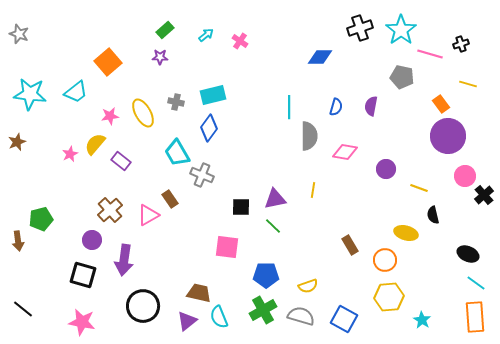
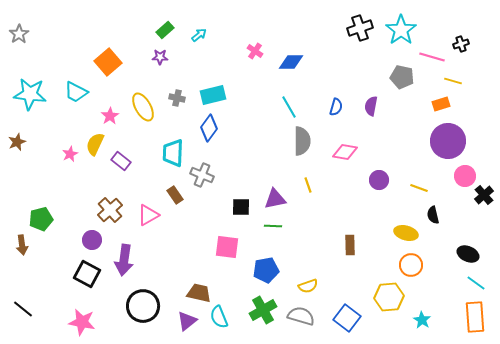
gray star at (19, 34): rotated 18 degrees clockwise
cyan arrow at (206, 35): moved 7 px left
pink cross at (240, 41): moved 15 px right, 10 px down
pink line at (430, 54): moved 2 px right, 3 px down
blue diamond at (320, 57): moved 29 px left, 5 px down
yellow line at (468, 84): moved 15 px left, 3 px up
cyan trapezoid at (76, 92): rotated 65 degrees clockwise
gray cross at (176, 102): moved 1 px right, 4 px up
orange rectangle at (441, 104): rotated 72 degrees counterclockwise
cyan line at (289, 107): rotated 30 degrees counterclockwise
yellow ellipse at (143, 113): moved 6 px up
pink star at (110, 116): rotated 24 degrees counterclockwise
gray semicircle at (309, 136): moved 7 px left, 5 px down
purple circle at (448, 136): moved 5 px down
yellow semicircle at (95, 144): rotated 15 degrees counterclockwise
cyan trapezoid at (177, 153): moved 4 px left; rotated 32 degrees clockwise
purple circle at (386, 169): moved 7 px left, 11 px down
yellow line at (313, 190): moved 5 px left, 5 px up; rotated 28 degrees counterclockwise
brown rectangle at (170, 199): moved 5 px right, 4 px up
green line at (273, 226): rotated 42 degrees counterclockwise
brown arrow at (18, 241): moved 4 px right, 4 px down
brown rectangle at (350, 245): rotated 30 degrees clockwise
orange circle at (385, 260): moved 26 px right, 5 px down
black square at (83, 275): moved 4 px right, 1 px up; rotated 12 degrees clockwise
blue pentagon at (266, 275): moved 5 px up; rotated 10 degrees counterclockwise
blue square at (344, 319): moved 3 px right, 1 px up; rotated 8 degrees clockwise
